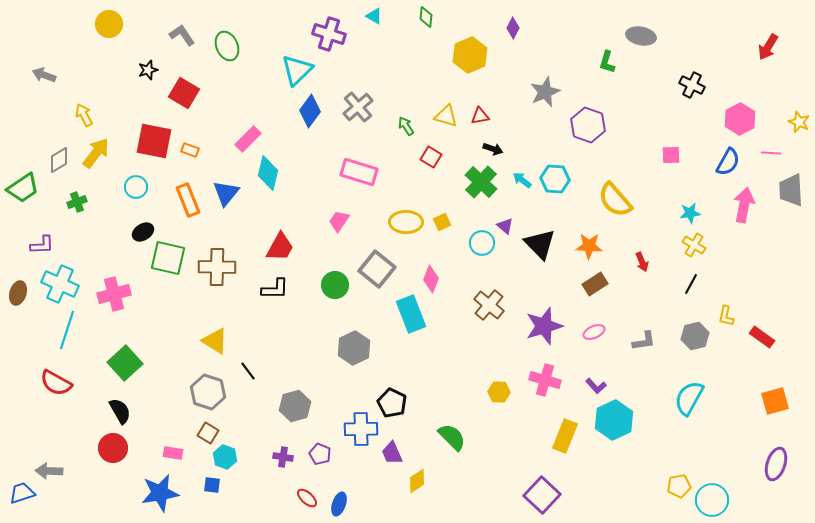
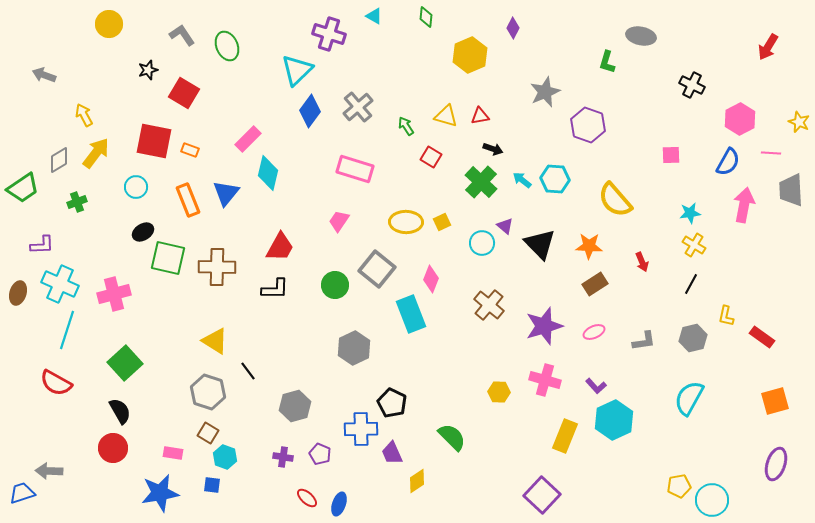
pink rectangle at (359, 172): moved 4 px left, 3 px up
gray hexagon at (695, 336): moved 2 px left, 2 px down
